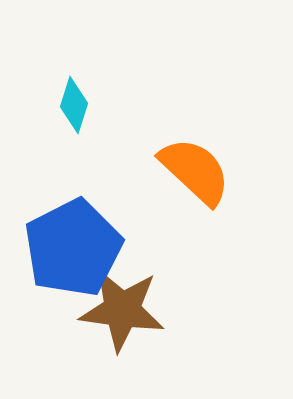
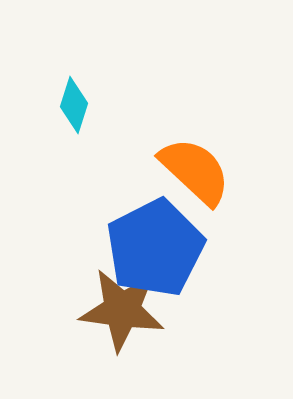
blue pentagon: moved 82 px right
